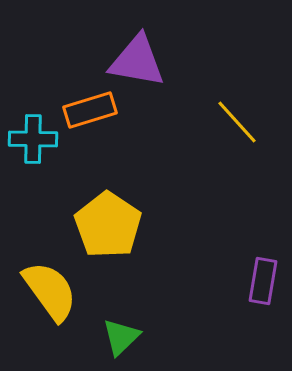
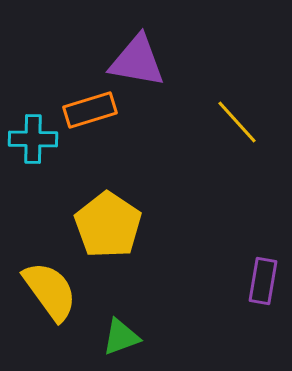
green triangle: rotated 24 degrees clockwise
